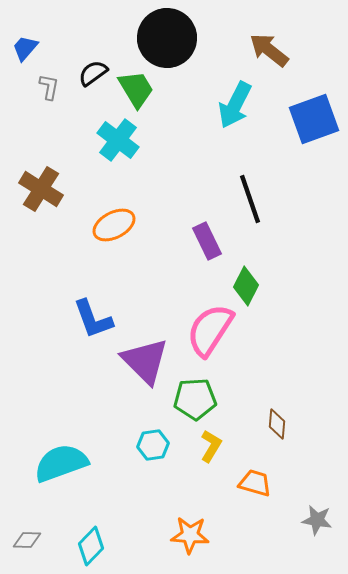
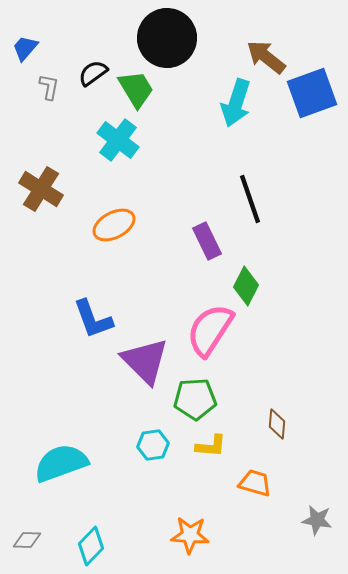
brown arrow: moved 3 px left, 7 px down
cyan arrow: moved 1 px right, 2 px up; rotated 9 degrees counterclockwise
blue square: moved 2 px left, 26 px up
yellow L-shape: rotated 64 degrees clockwise
